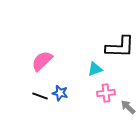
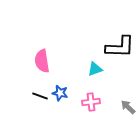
pink semicircle: rotated 55 degrees counterclockwise
pink cross: moved 15 px left, 9 px down
